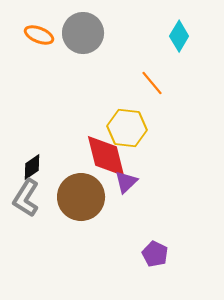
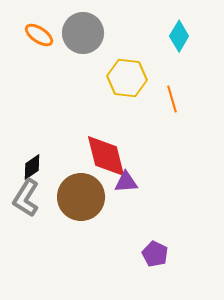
orange ellipse: rotated 12 degrees clockwise
orange line: moved 20 px right, 16 px down; rotated 24 degrees clockwise
yellow hexagon: moved 50 px up
purple triangle: rotated 40 degrees clockwise
